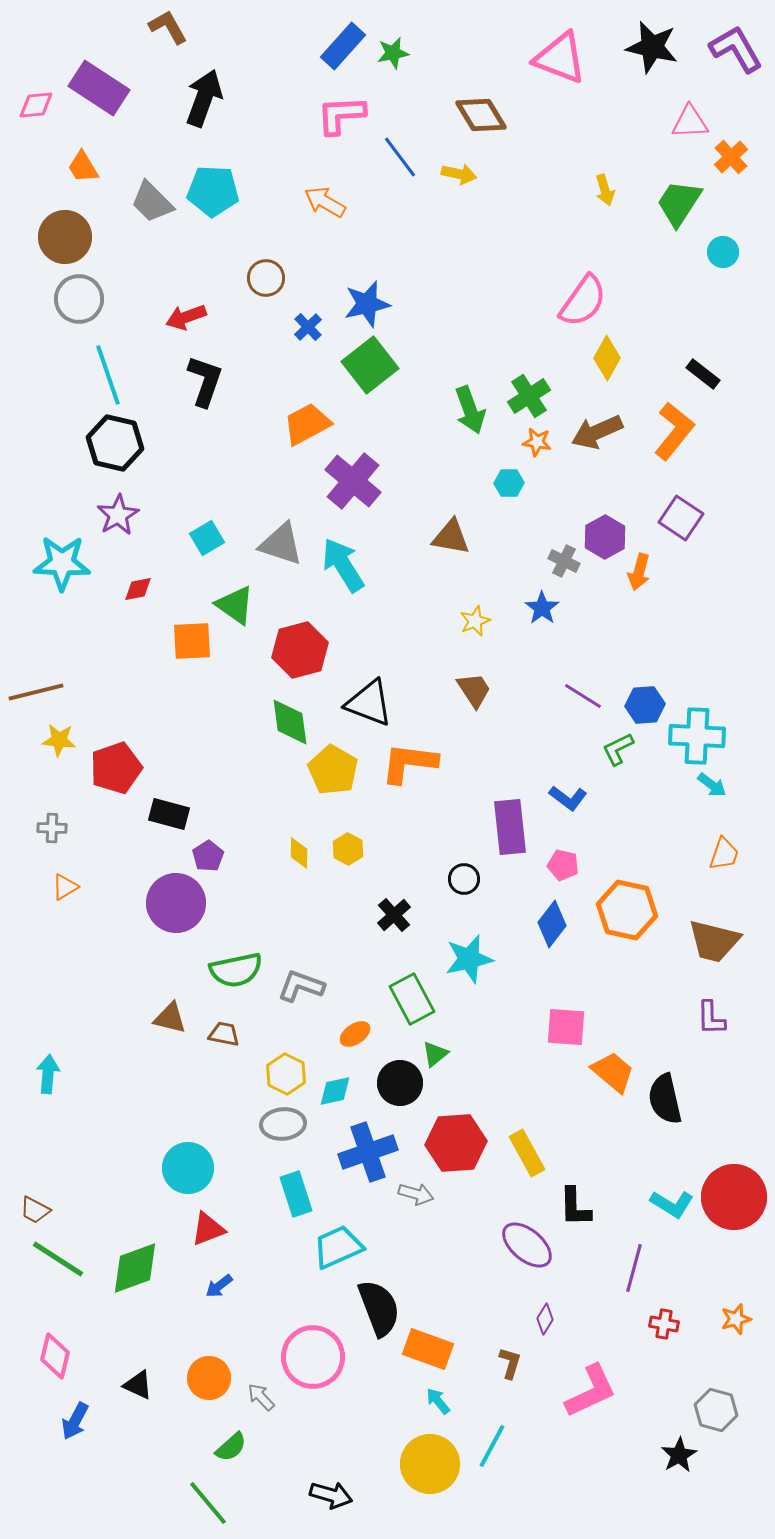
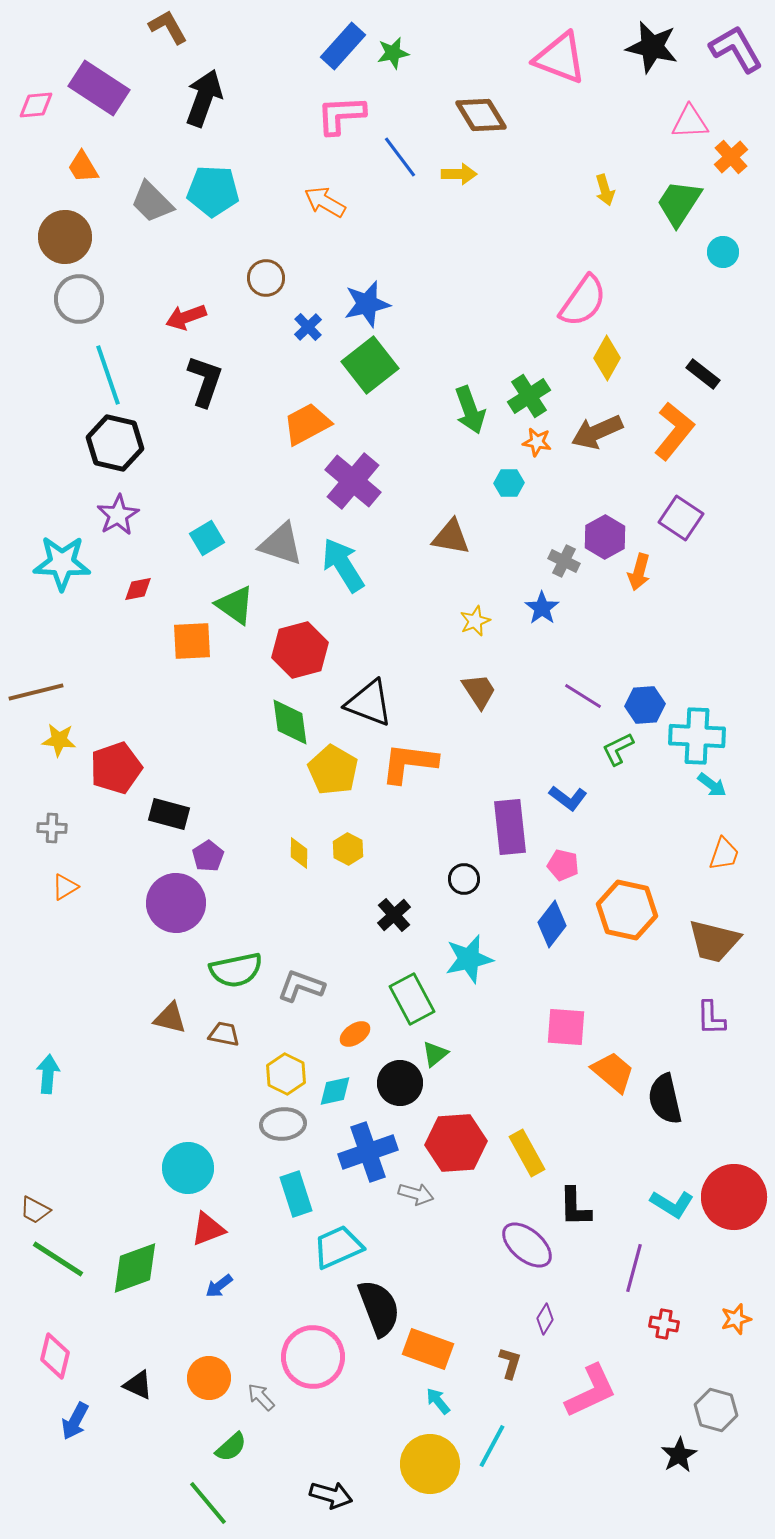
yellow arrow at (459, 174): rotated 12 degrees counterclockwise
brown trapezoid at (474, 690): moved 5 px right, 1 px down
